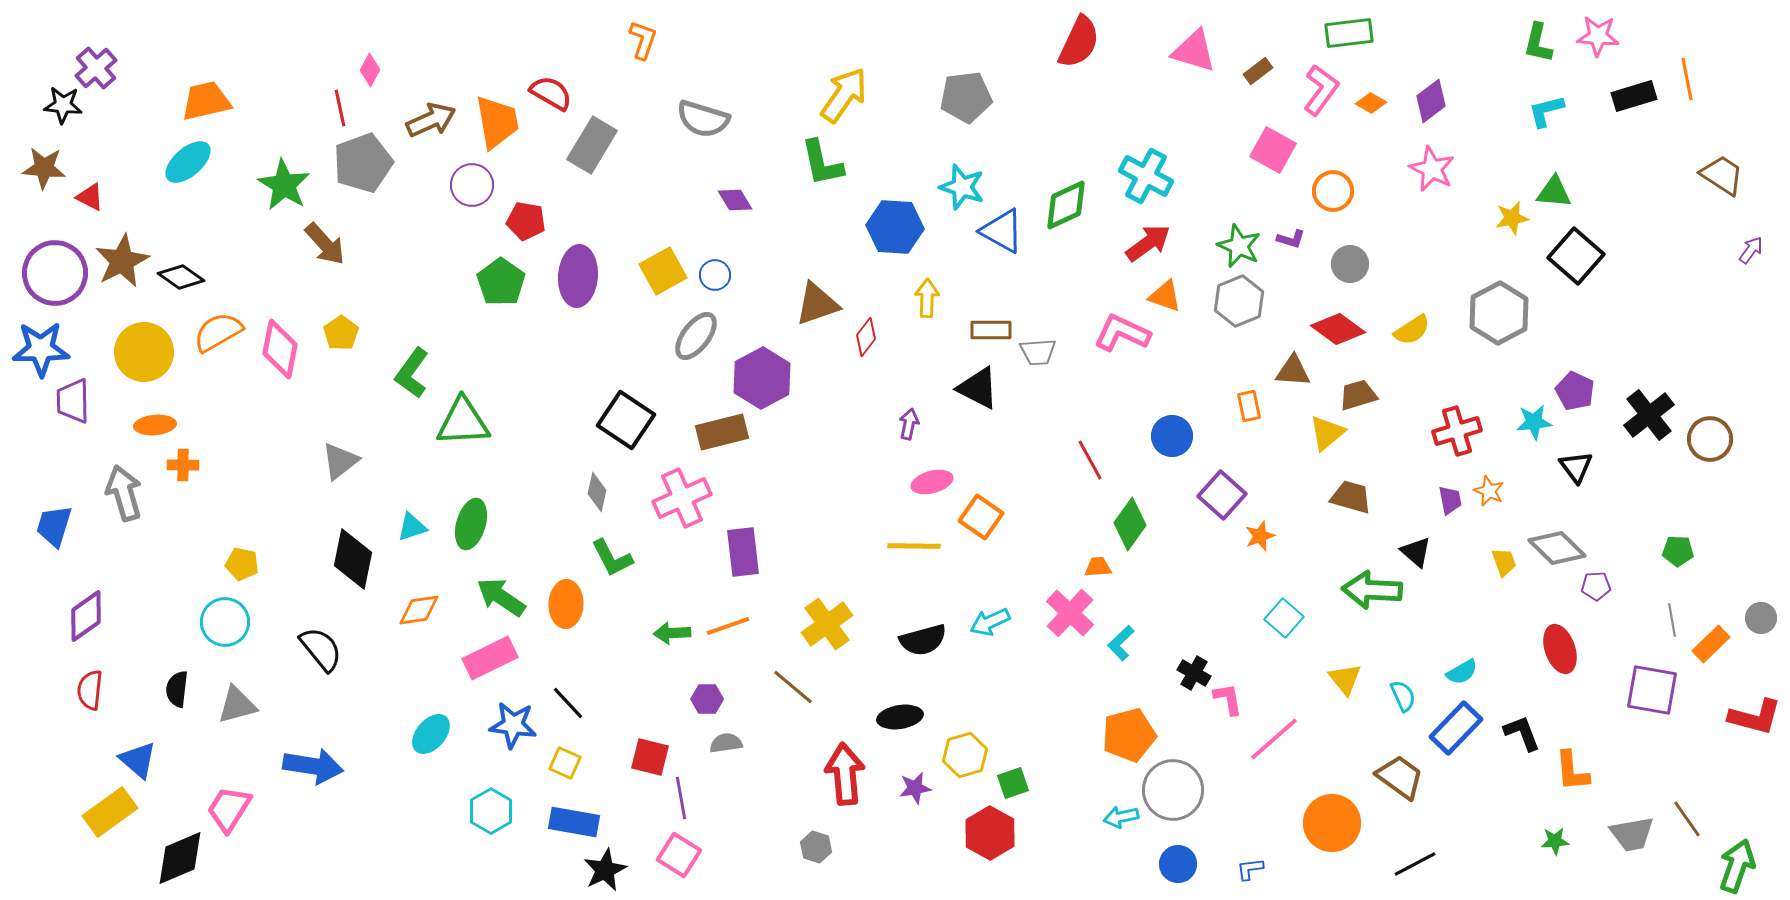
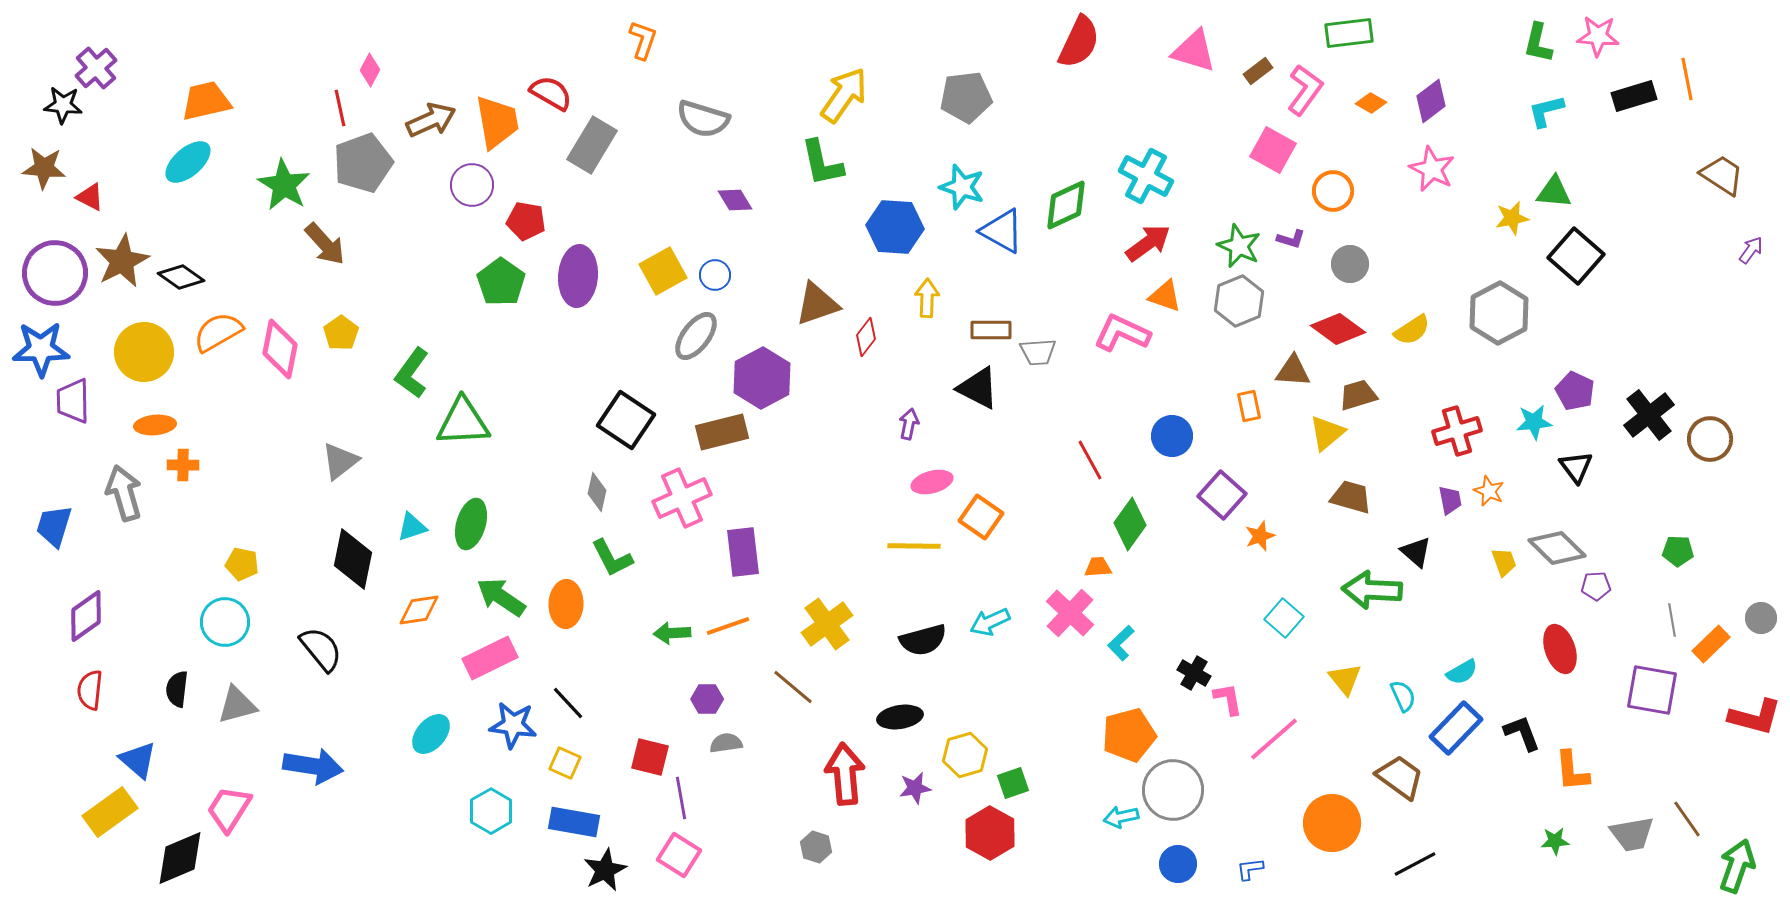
pink L-shape at (1321, 90): moved 16 px left
